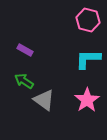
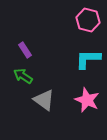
purple rectangle: rotated 28 degrees clockwise
green arrow: moved 1 px left, 5 px up
pink star: rotated 15 degrees counterclockwise
